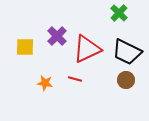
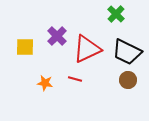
green cross: moved 3 px left, 1 px down
brown circle: moved 2 px right
